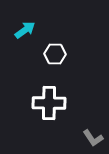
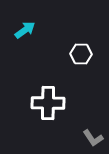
white hexagon: moved 26 px right
white cross: moved 1 px left
